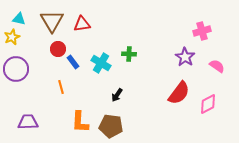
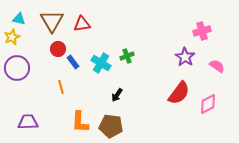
green cross: moved 2 px left, 2 px down; rotated 24 degrees counterclockwise
purple circle: moved 1 px right, 1 px up
